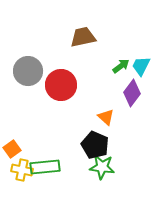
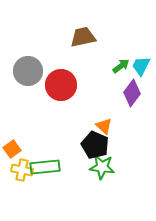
orange triangle: moved 2 px left, 9 px down
